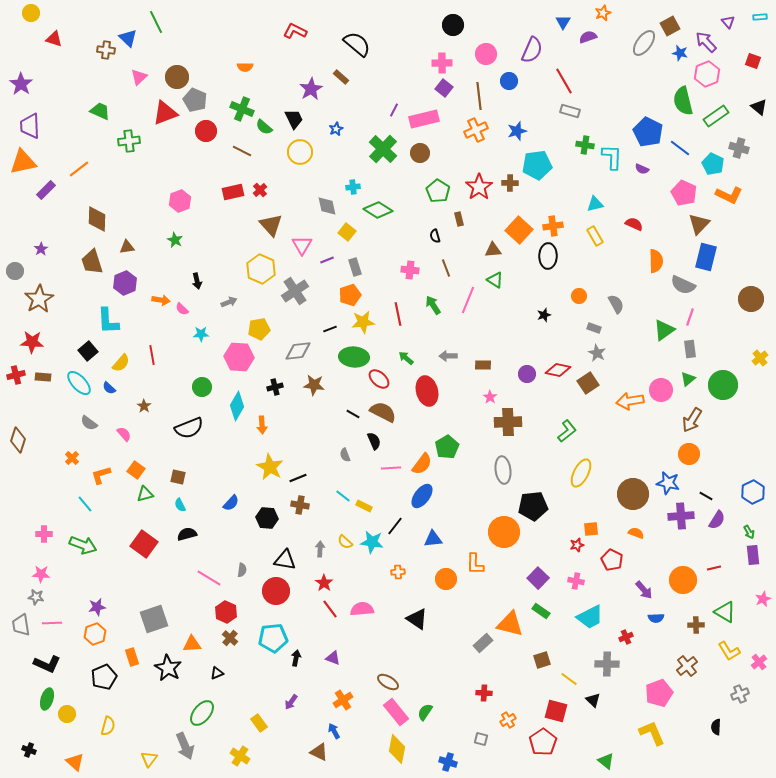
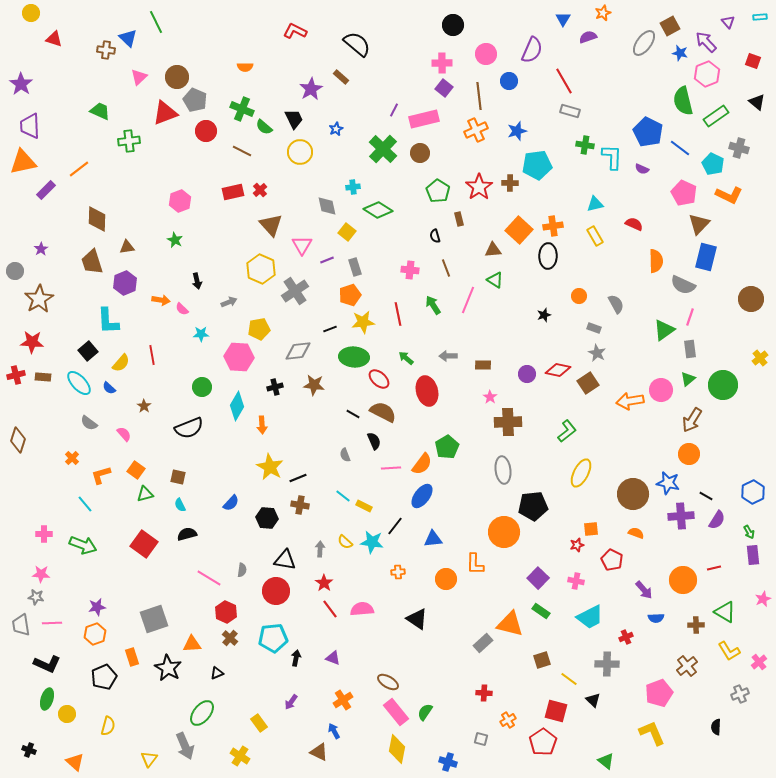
blue triangle at (563, 22): moved 3 px up
black triangle at (759, 107): moved 2 px left, 5 px up
